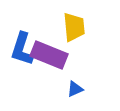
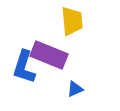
yellow trapezoid: moved 2 px left, 6 px up
blue L-shape: moved 2 px right, 18 px down
